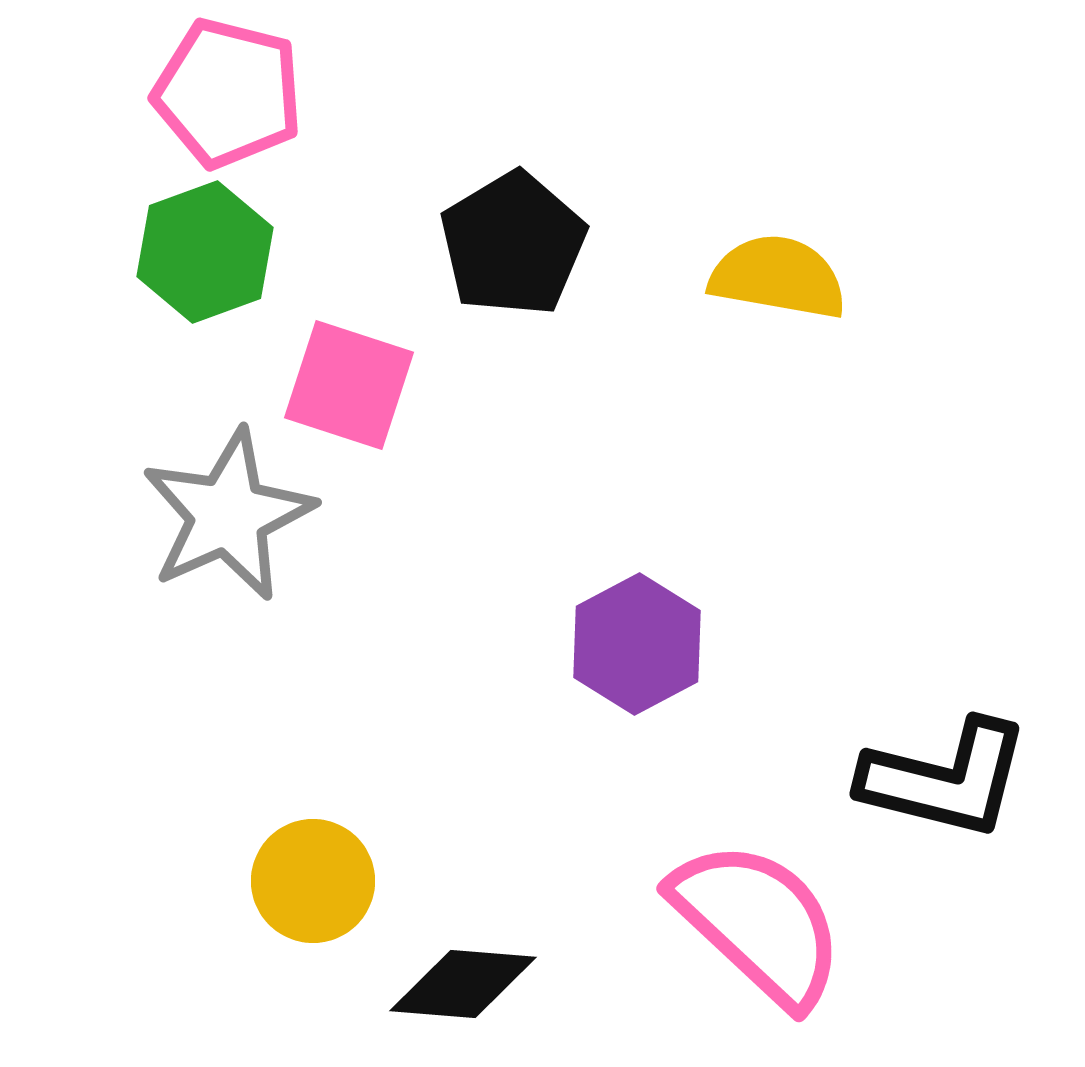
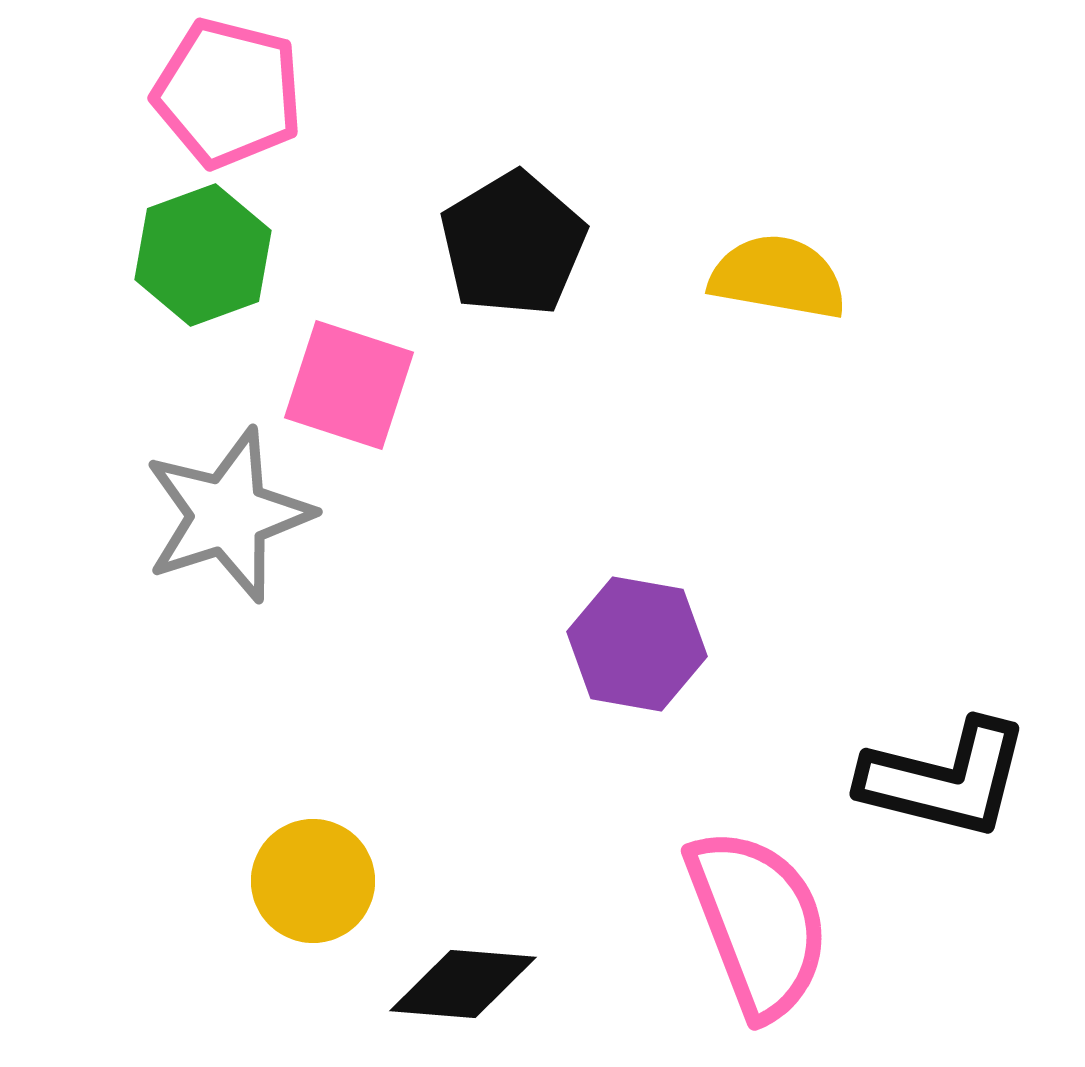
green hexagon: moved 2 px left, 3 px down
gray star: rotated 6 degrees clockwise
purple hexagon: rotated 22 degrees counterclockwise
pink semicircle: rotated 26 degrees clockwise
